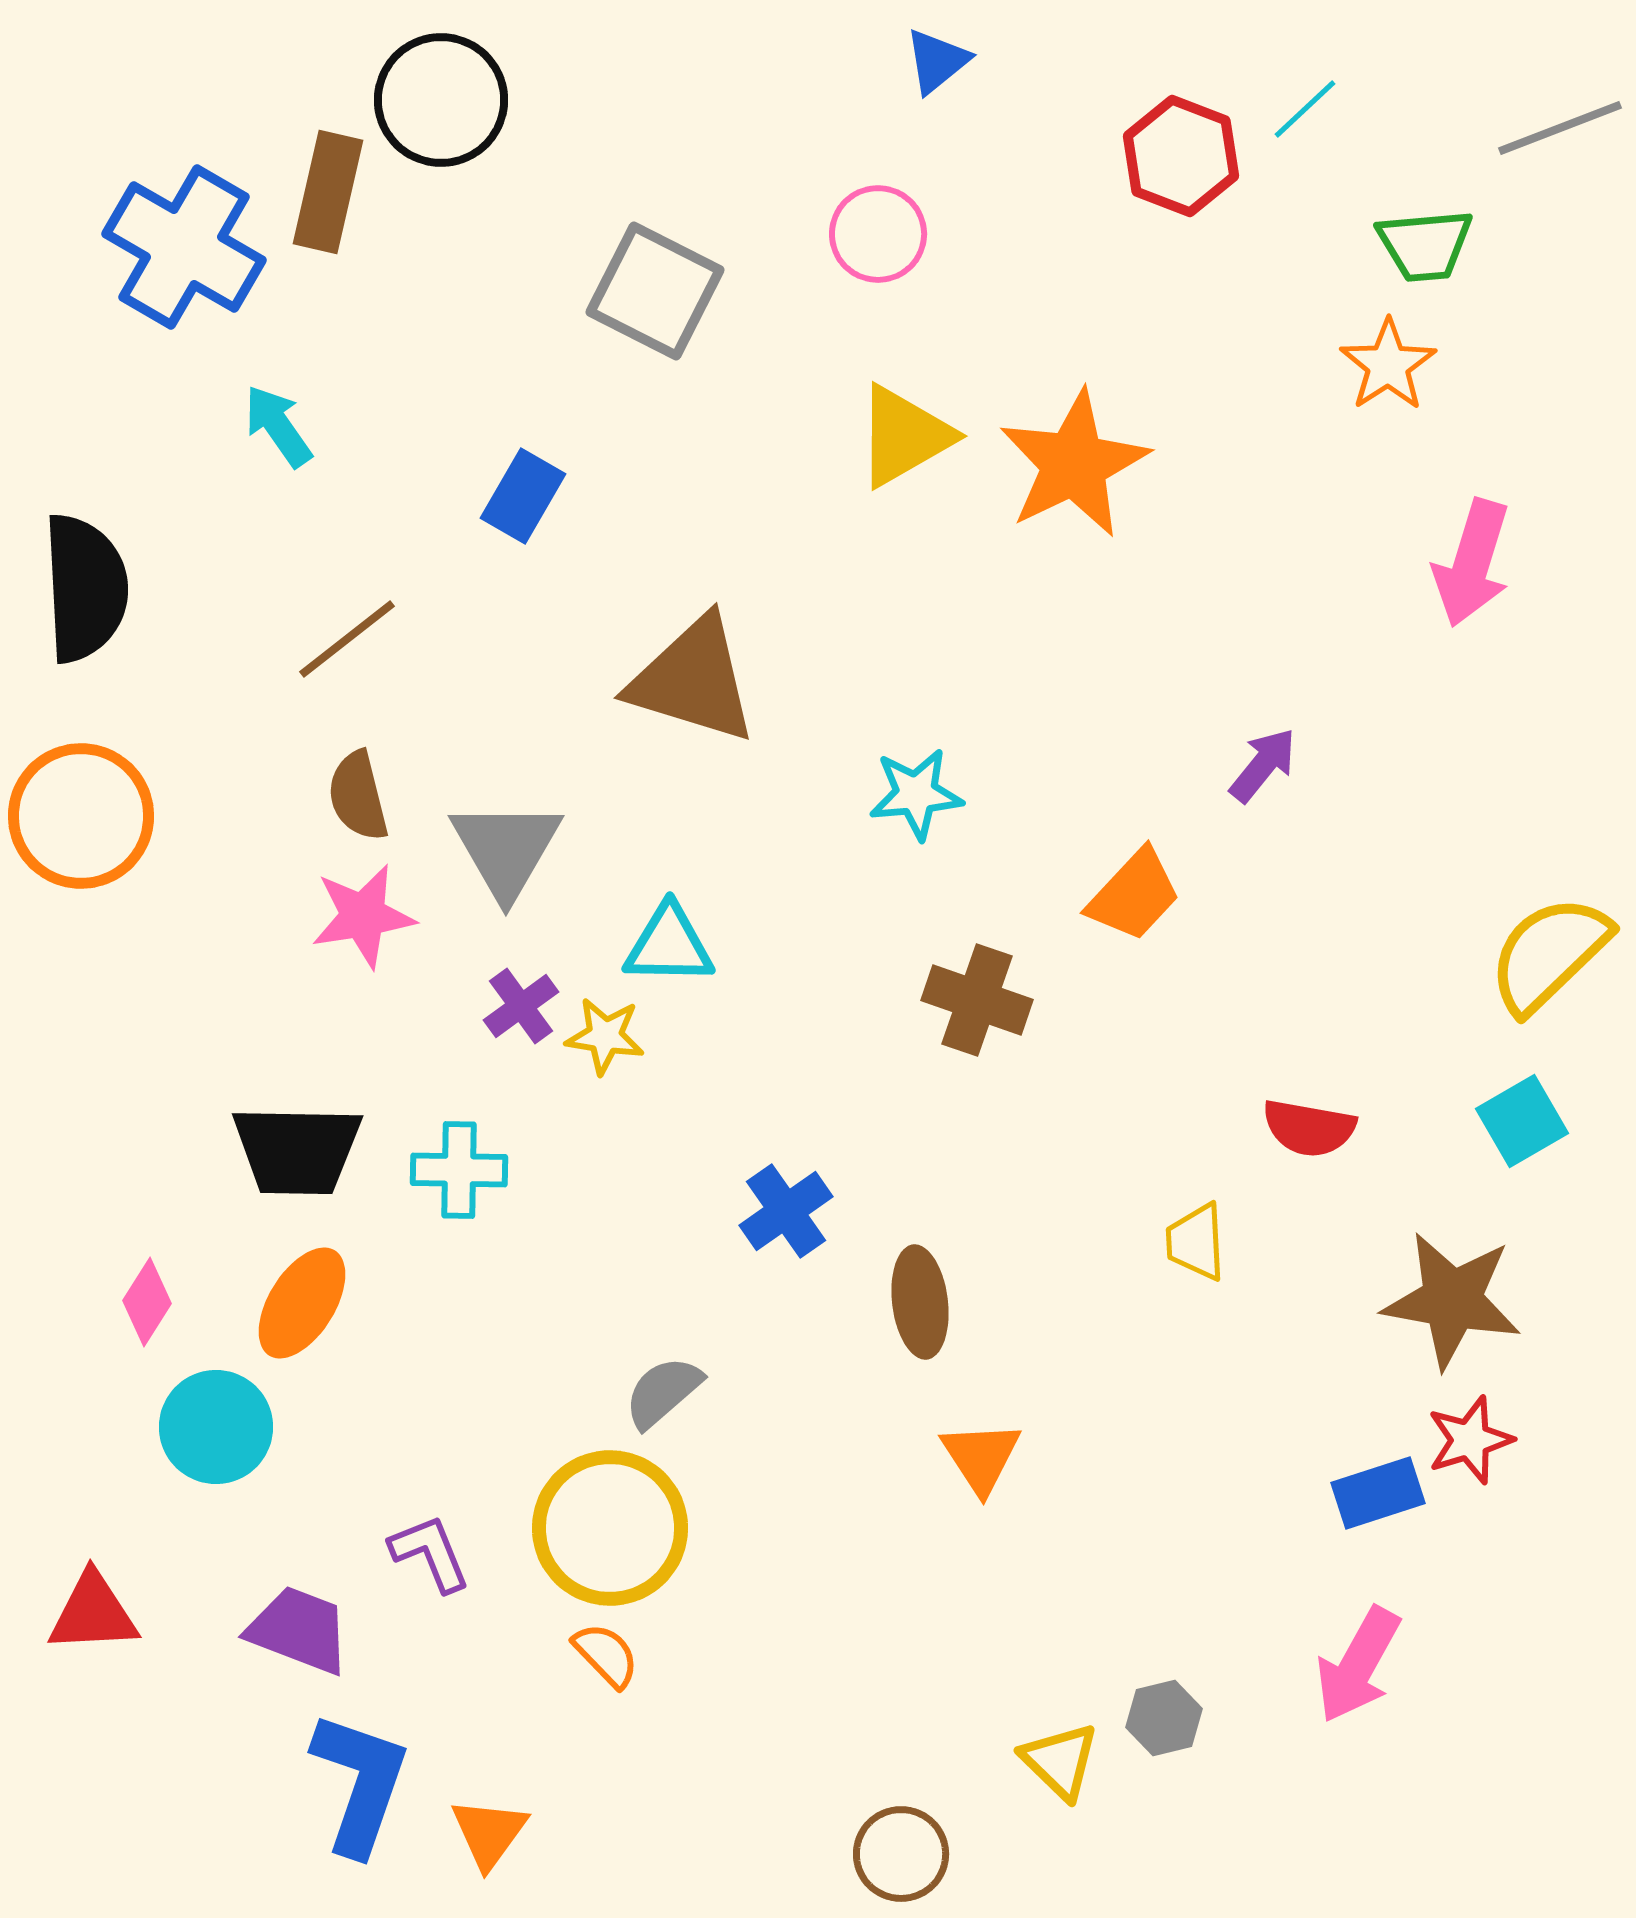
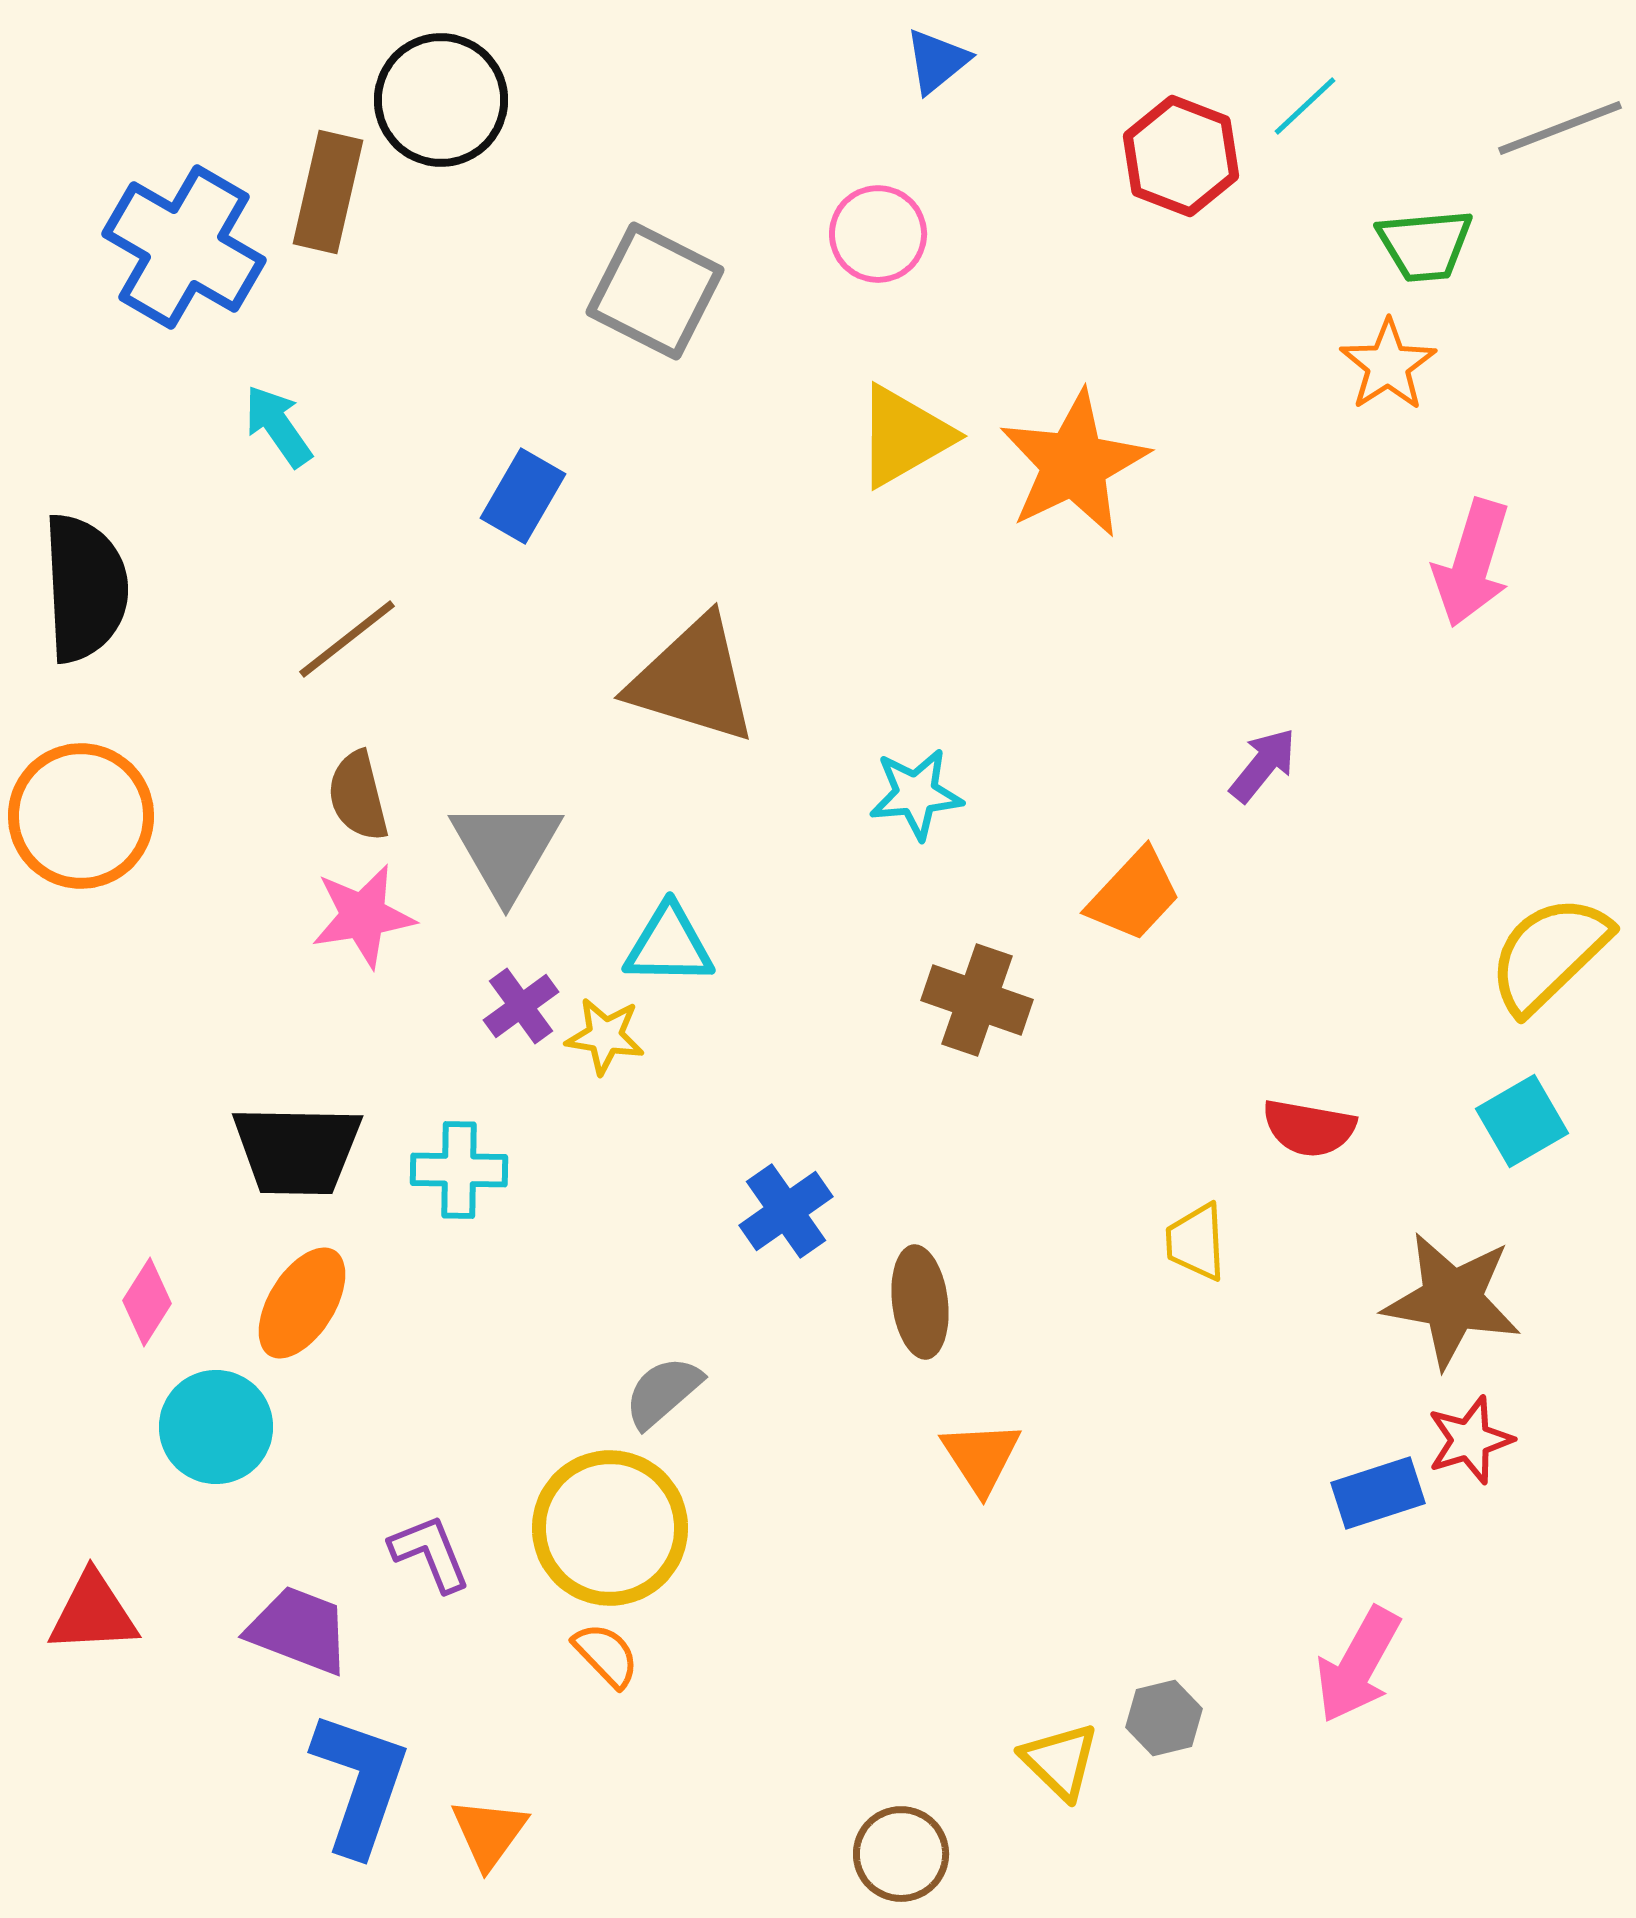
cyan line at (1305, 109): moved 3 px up
